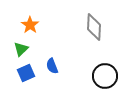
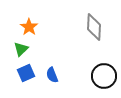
orange star: moved 1 px left, 2 px down
blue semicircle: moved 9 px down
black circle: moved 1 px left
